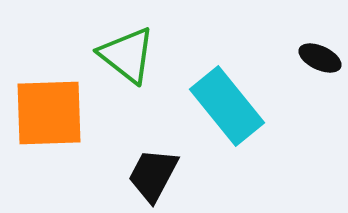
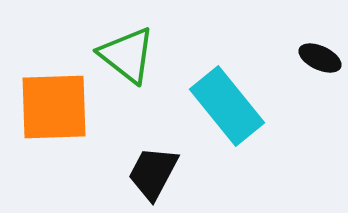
orange square: moved 5 px right, 6 px up
black trapezoid: moved 2 px up
